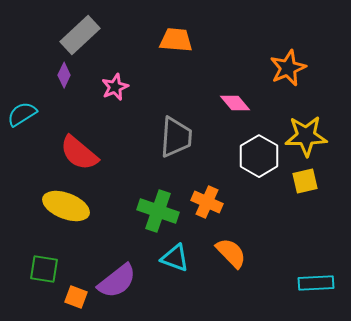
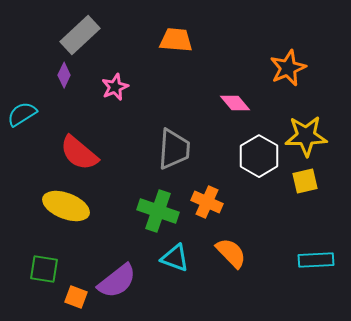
gray trapezoid: moved 2 px left, 12 px down
cyan rectangle: moved 23 px up
